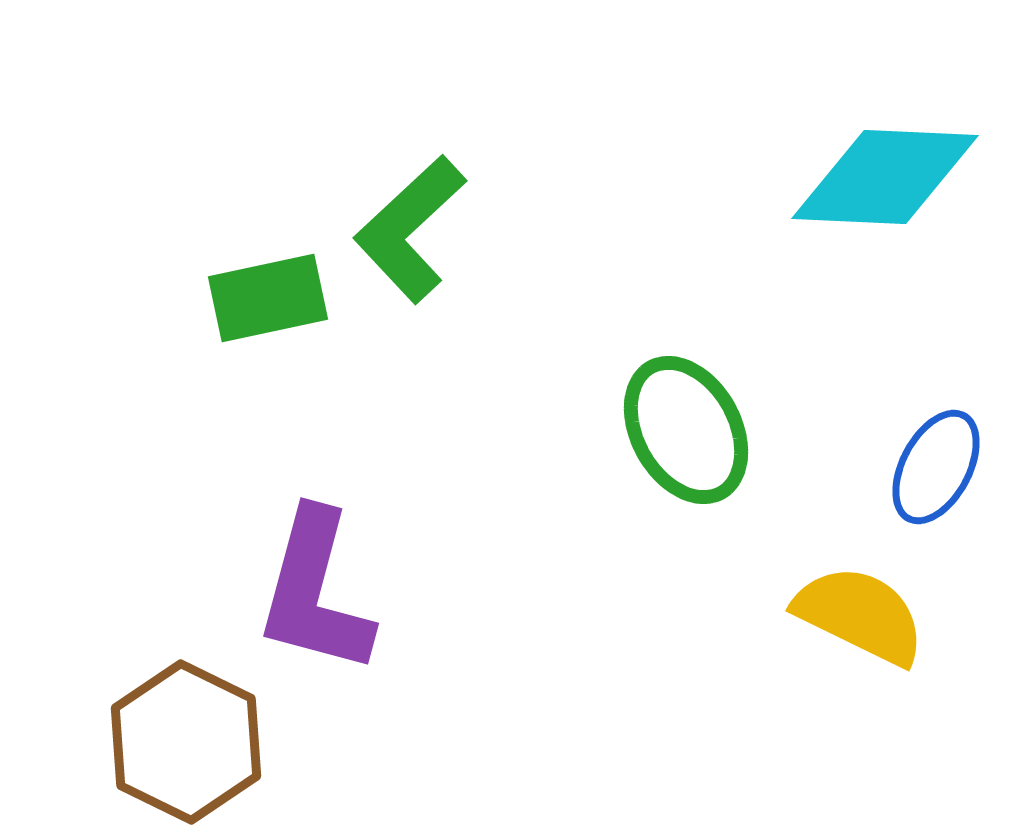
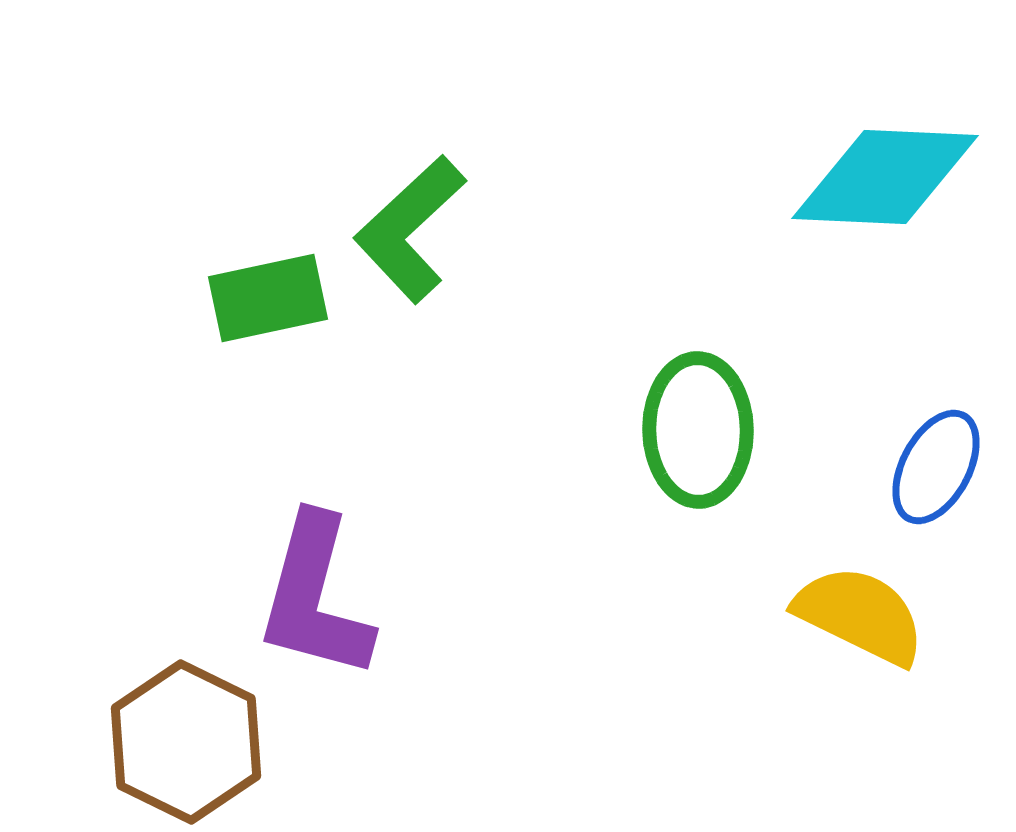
green ellipse: moved 12 px right; rotated 28 degrees clockwise
purple L-shape: moved 5 px down
